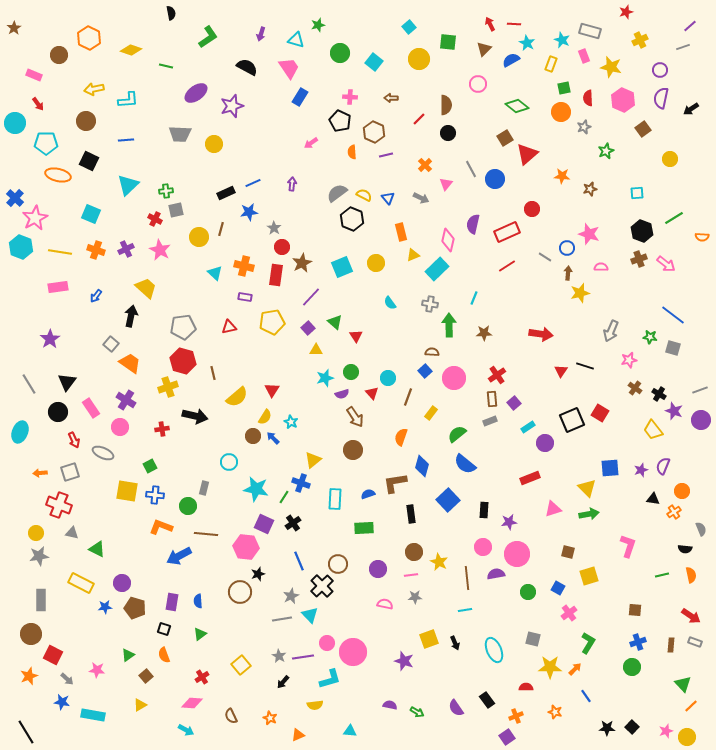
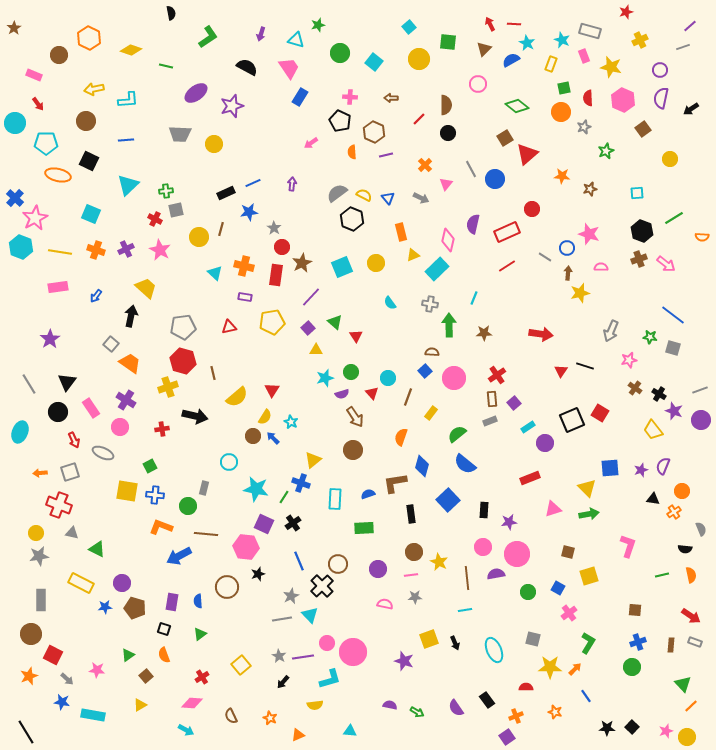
brown circle at (240, 592): moved 13 px left, 5 px up
